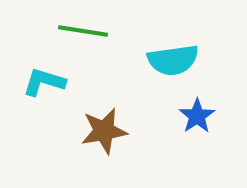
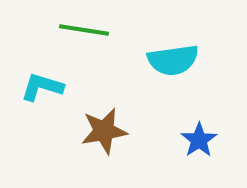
green line: moved 1 px right, 1 px up
cyan L-shape: moved 2 px left, 5 px down
blue star: moved 2 px right, 24 px down
